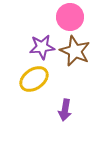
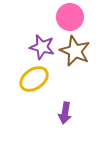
purple star: rotated 20 degrees clockwise
purple arrow: moved 3 px down
